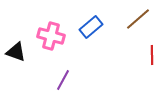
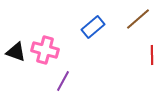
blue rectangle: moved 2 px right
pink cross: moved 6 px left, 14 px down
purple line: moved 1 px down
